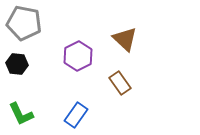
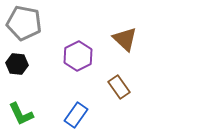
brown rectangle: moved 1 px left, 4 px down
